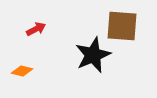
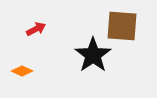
black star: rotated 12 degrees counterclockwise
orange diamond: rotated 10 degrees clockwise
